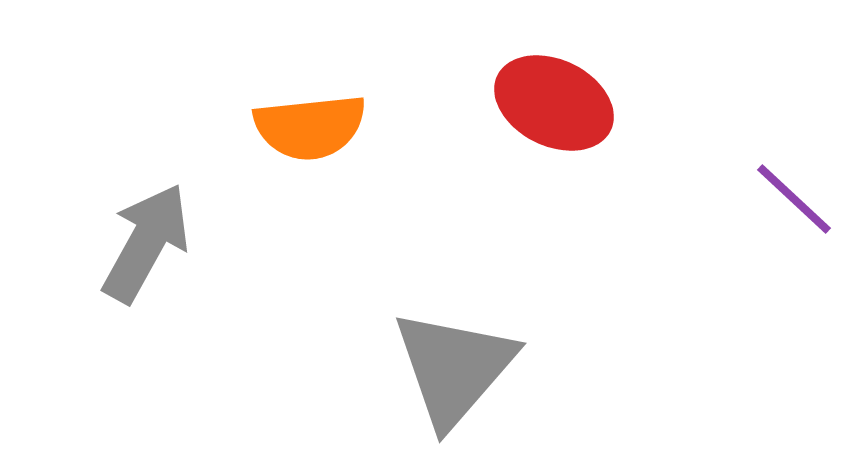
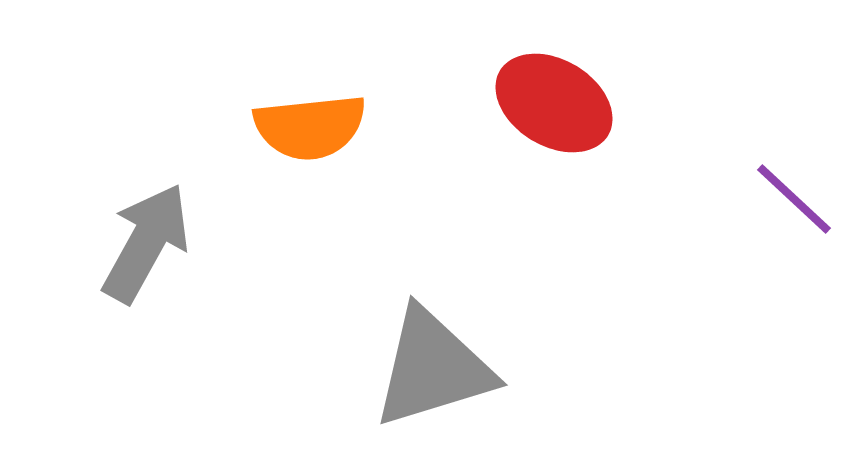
red ellipse: rotated 5 degrees clockwise
gray triangle: moved 21 px left; rotated 32 degrees clockwise
